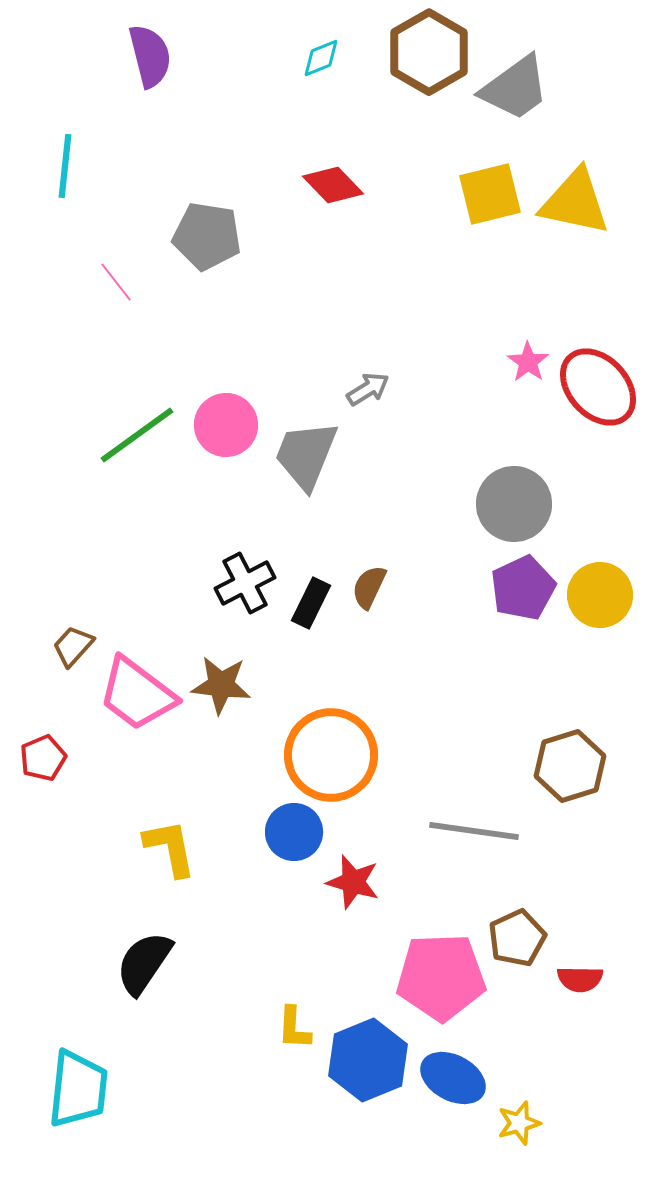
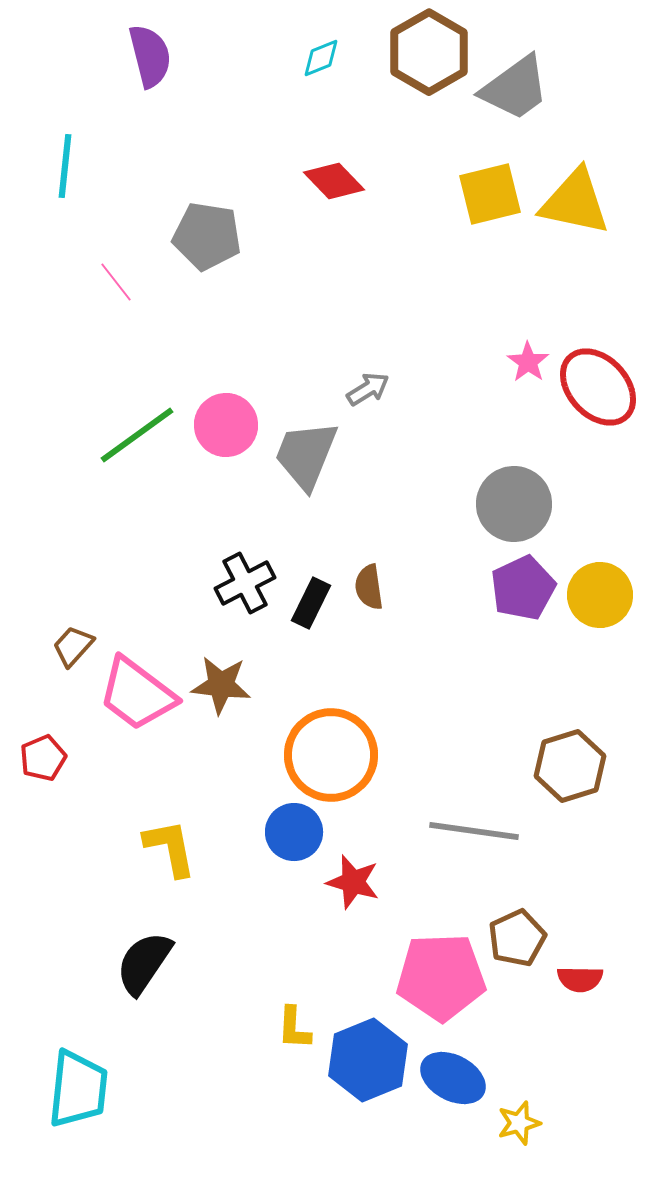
red diamond at (333, 185): moved 1 px right, 4 px up
brown semicircle at (369, 587): rotated 33 degrees counterclockwise
